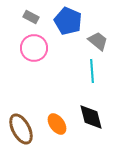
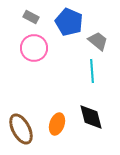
blue pentagon: moved 1 px right, 1 px down
orange ellipse: rotated 55 degrees clockwise
